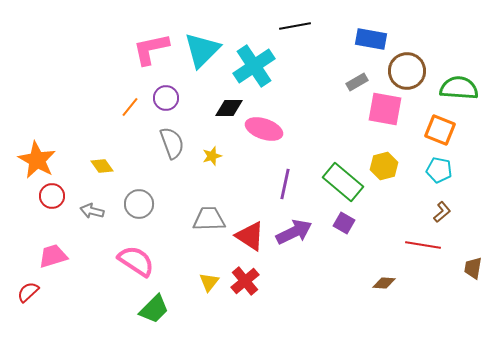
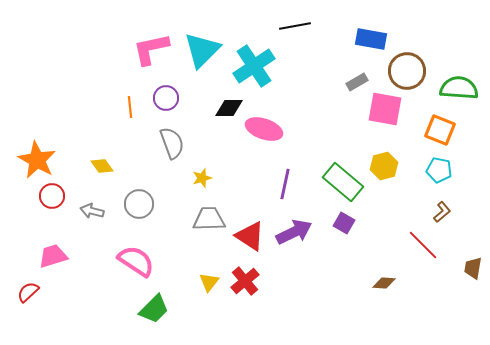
orange line: rotated 45 degrees counterclockwise
yellow star: moved 10 px left, 22 px down
red line: rotated 36 degrees clockwise
